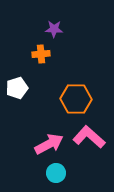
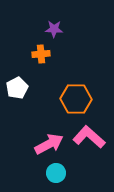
white pentagon: rotated 10 degrees counterclockwise
